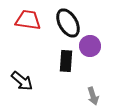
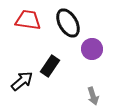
purple circle: moved 2 px right, 3 px down
black rectangle: moved 16 px left, 5 px down; rotated 30 degrees clockwise
black arrow: rotated 80 degrees counterclockwise
